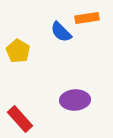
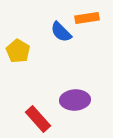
red rectangle: moved 18 px right
